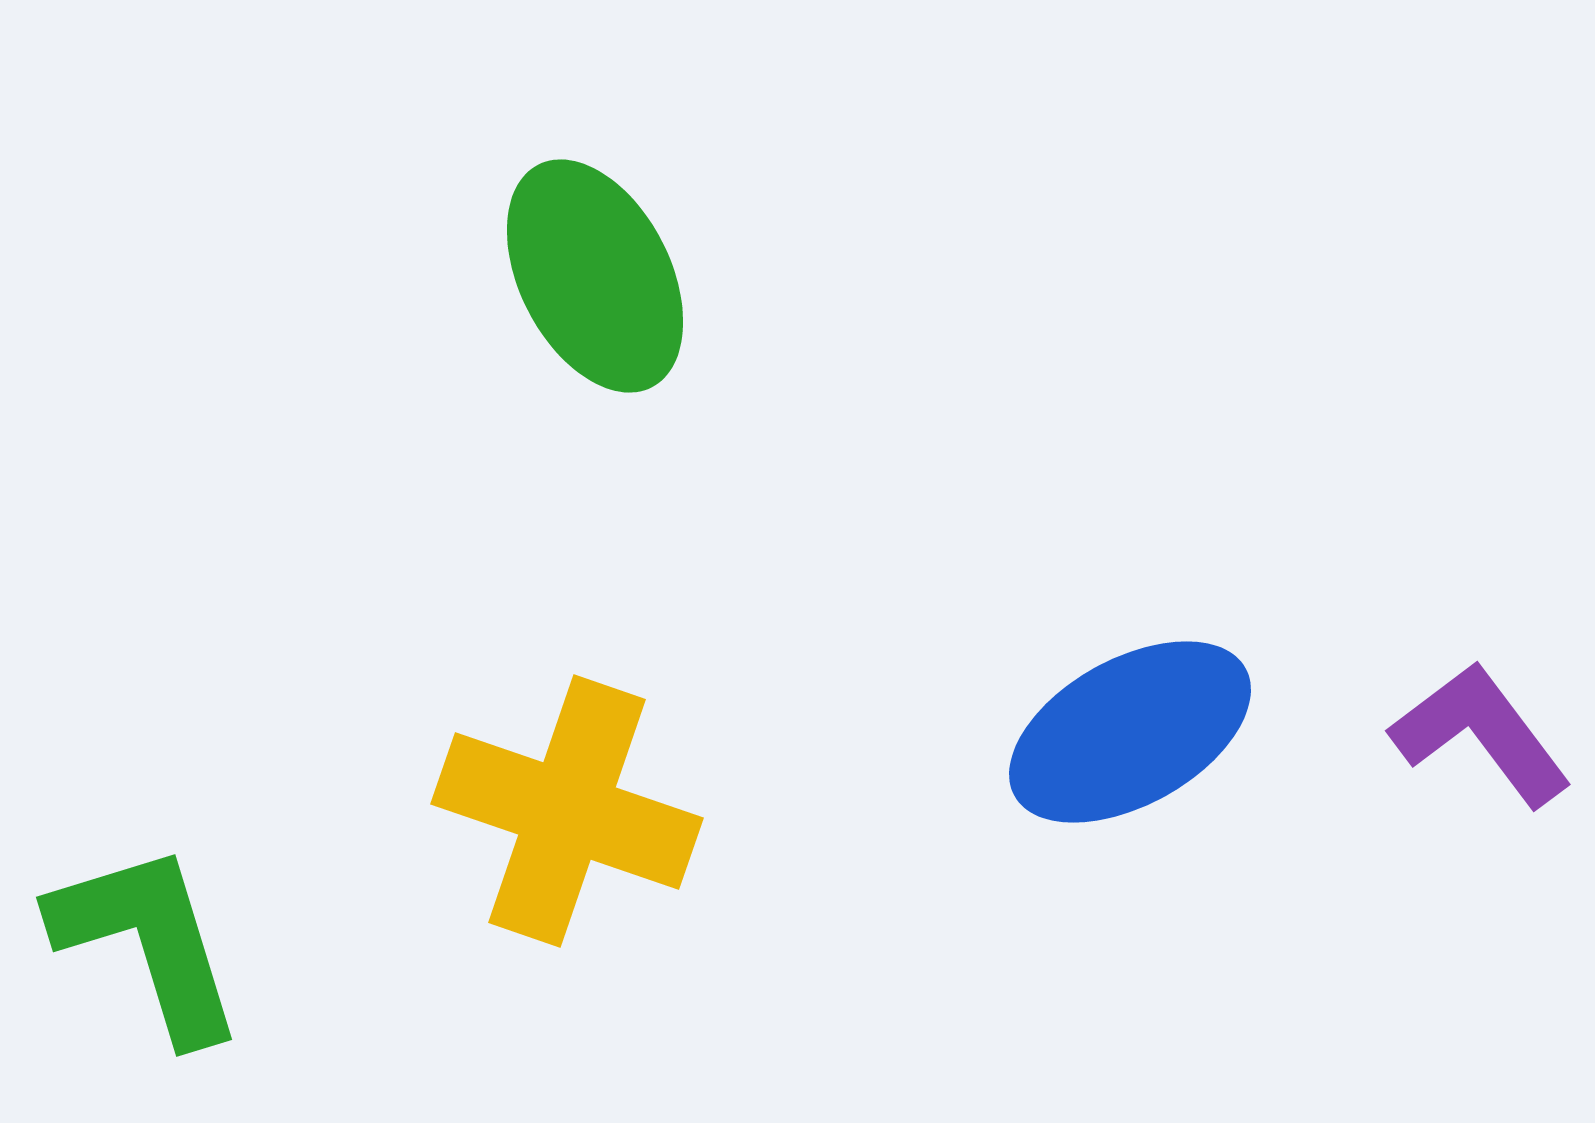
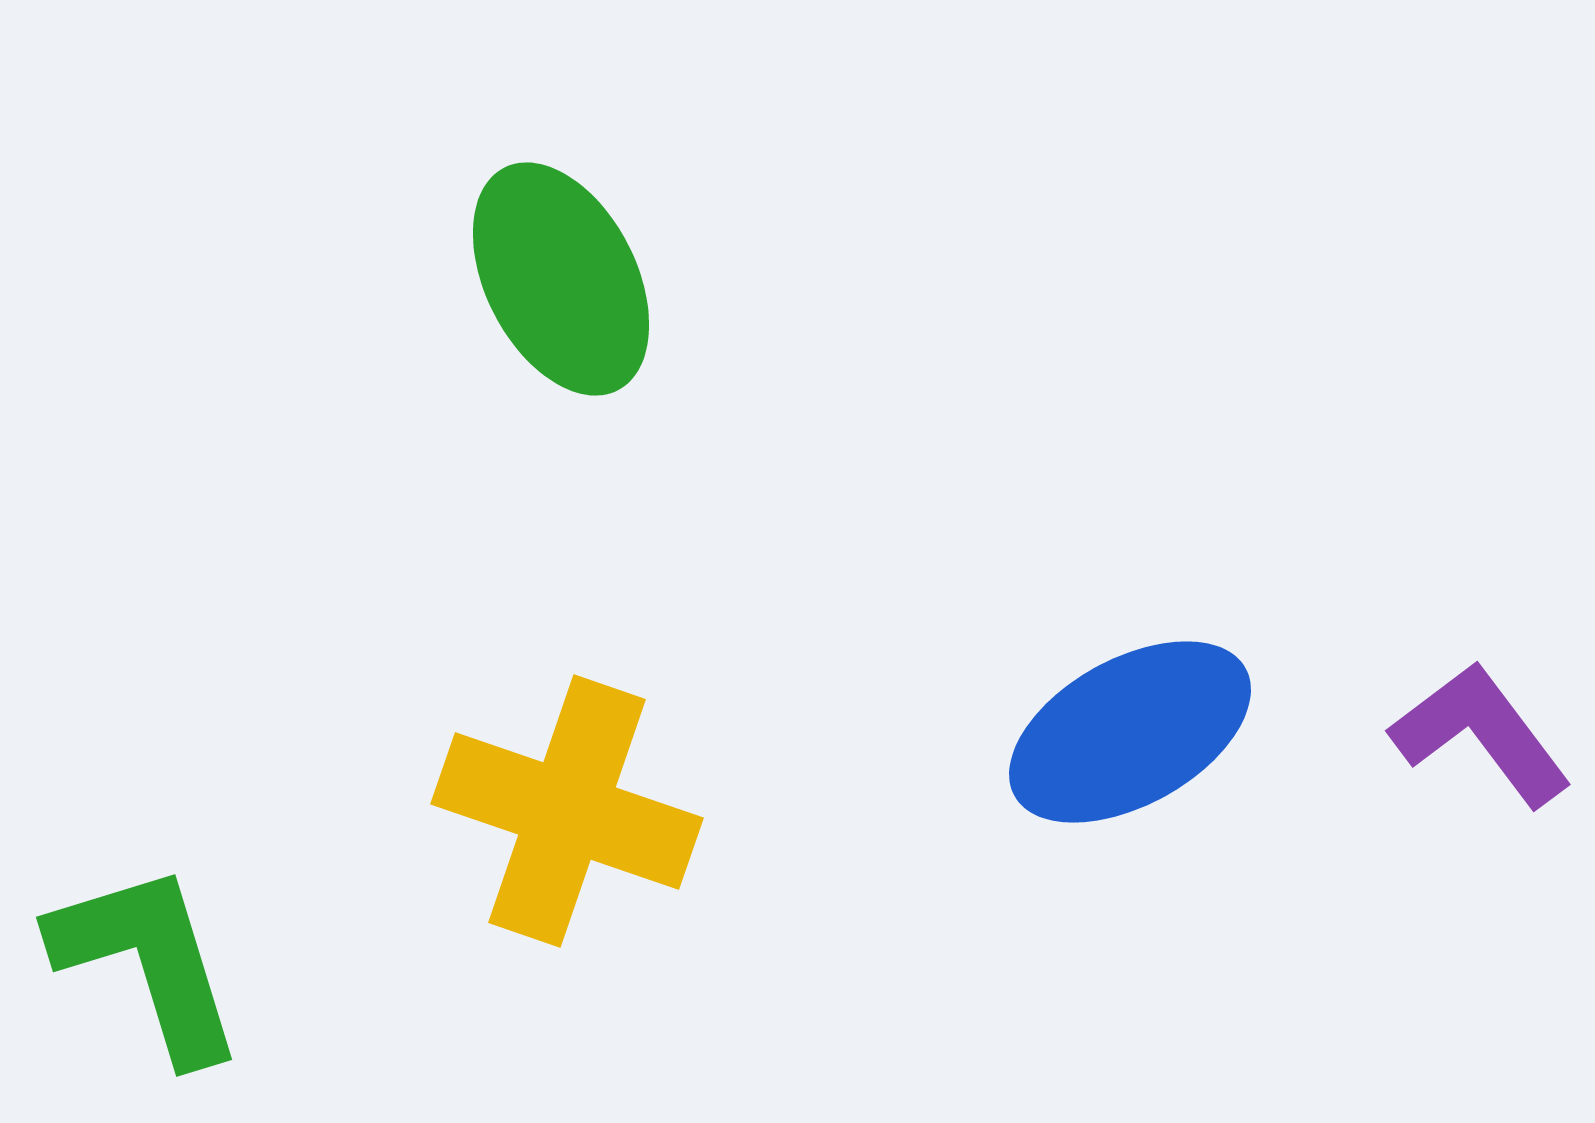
green ellipse: moved 34 px left, 3 px down
green L-shape: moved 20 px down
